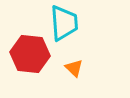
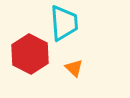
red hexagon: rotated 21 degrees clockwise
